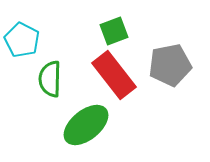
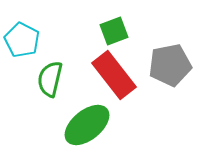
green semicircle: rotated 12 degrees clockwise
green ellipse: moved 1 px right
